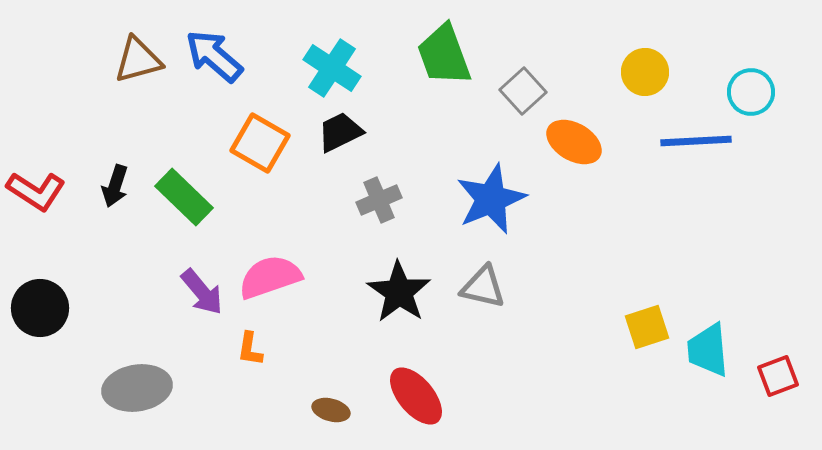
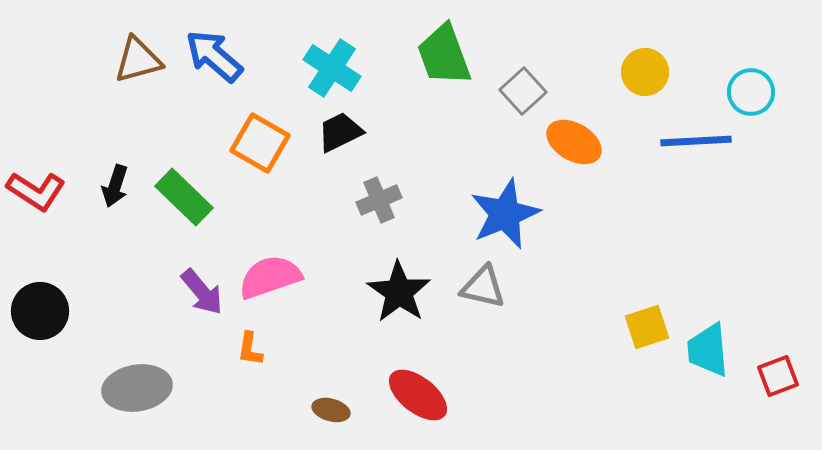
blue star: moved 14 px right, 15 px down
black circle: moved 3 px down
red ellipse: moved 2 px right, 1 px up; rotated 12 degrees counterclockwise
